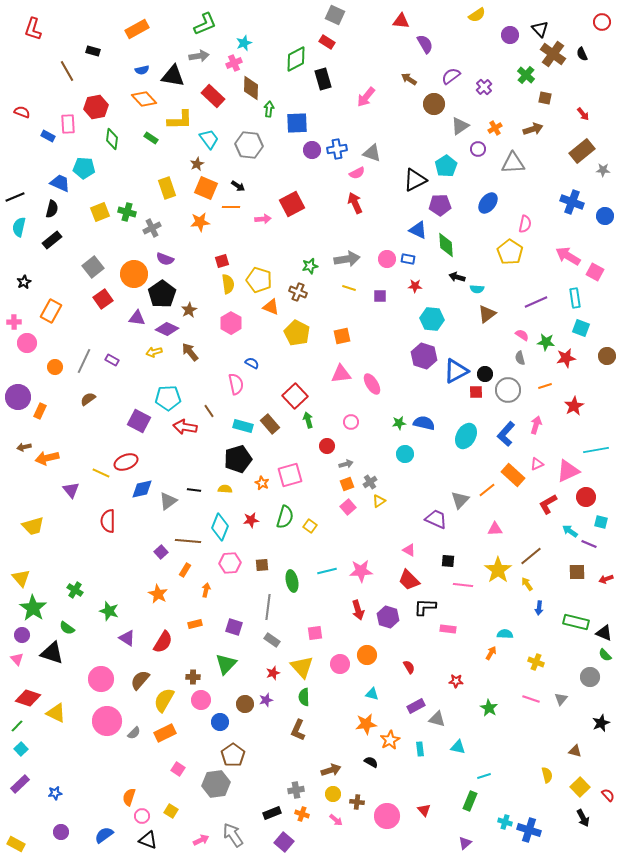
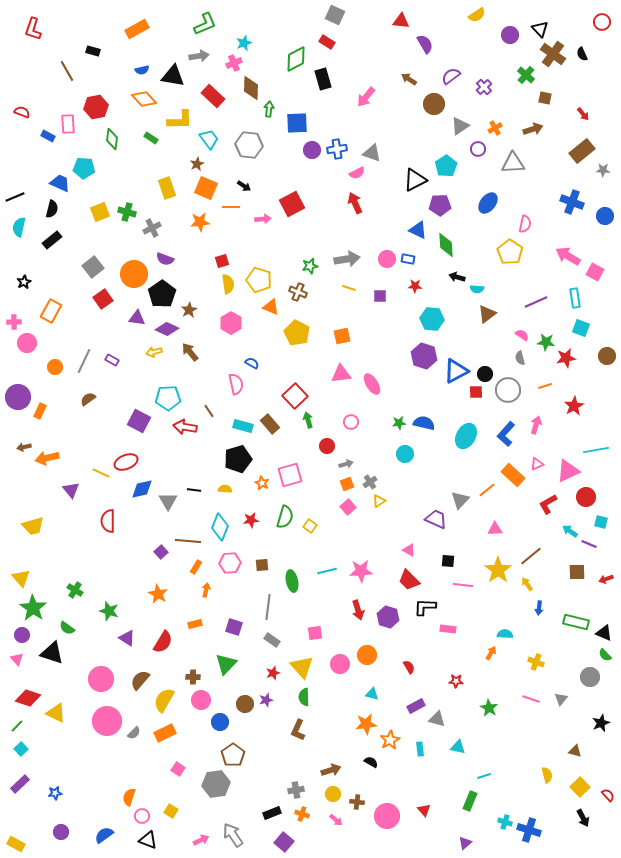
black arrow at (238, 186): moved 6 px right
gray triangle at (168, 501): rotated 24 degrees counterclockwise
orange rectangle at (185, 570): moved 11 px right, 3 px up
